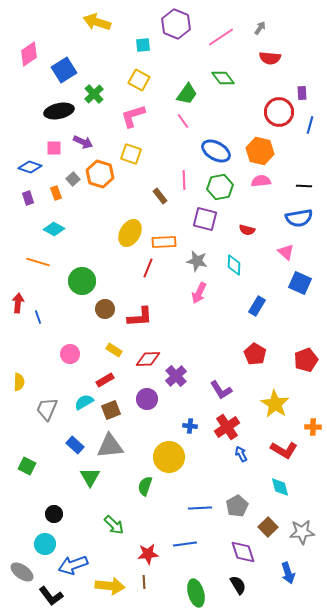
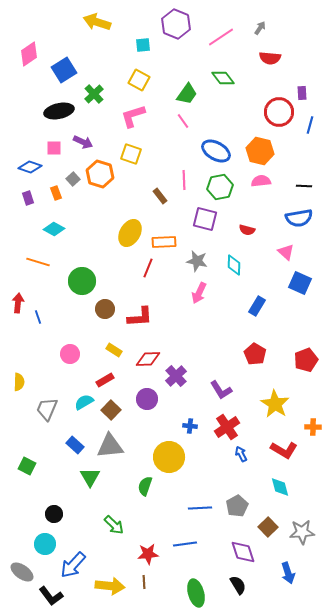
brown square at (111, 410): rotated 24 degrees counterclockwise
blue arrow at (73, 565): rotated 28 degrees counterclockwise
